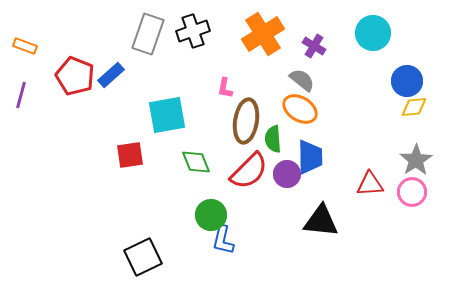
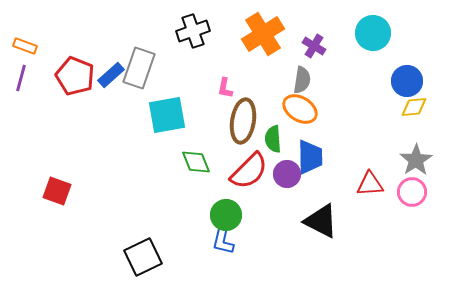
gray rectangle: moved 9 px left, 34 px down
gray semicircle: rotated 60 degrees clockwise
purple line: moved 17 px up
brown ellipse: moved 3 px left
red square: moved 73 px left, 36 px down; rotated 28 degrees clockwise
green circle: moved 15 px right
black triangle: rotated 21 degrees clockwise
